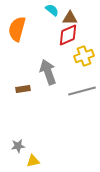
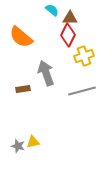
orange semicircle: moved 4 px right, 8 px down; rotated 65 degrees counterclockwise
red diamond: rotated 40 degrees counterclockwise
gray arrow: moved 2 px left, 1 px down
gray star: rotated 24 degrees clockwise
yellow triangle: moved 19 px up
